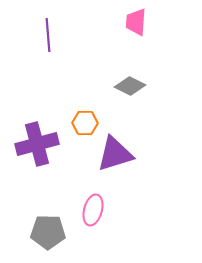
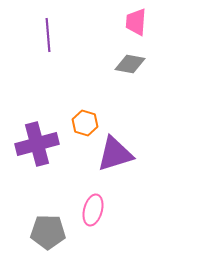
gray diamond: moved 22 px up; rotated 16 degrees counterclockwise
orange hexagon: rotated 15 degrees clockwise
